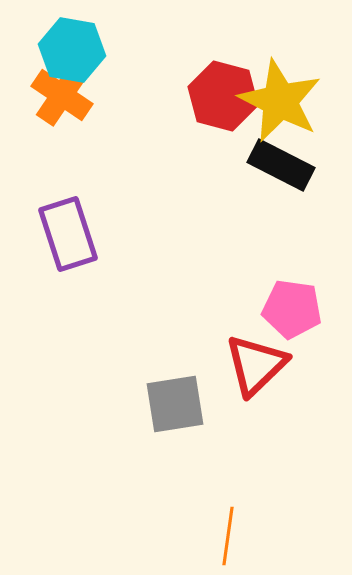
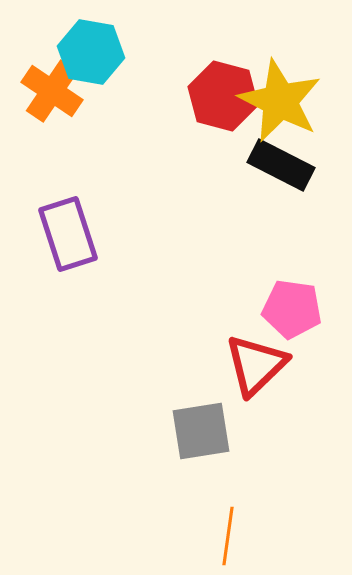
cyan hexagon: moved 19 px right, 2 px down
orange cross: moved 10 px left, 4 px up
gray square: moved 26 px right, 27 px down
